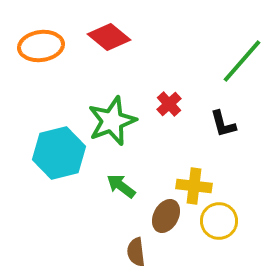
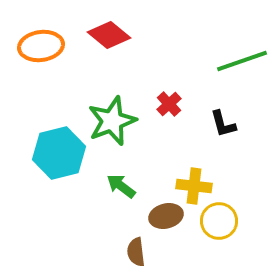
red diamond: moved 2 px up
green line: rotated 30 degrees clockwise
brown ellipse: rotated 48 degrees clockwise
